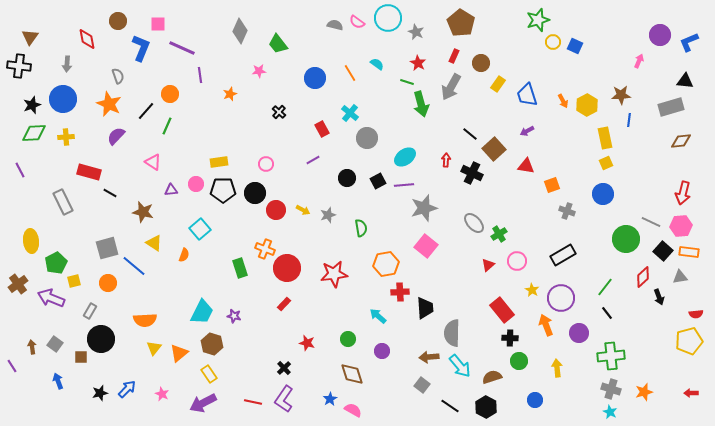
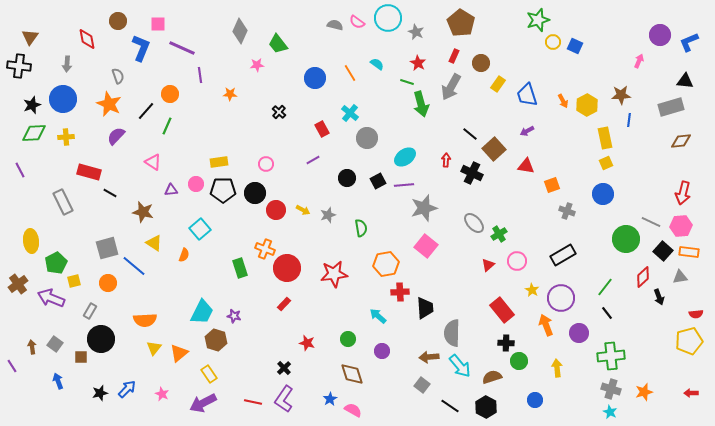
pink star at (259, 71): moved 2 px left, 6 px up
orange star at (230, 94): rotated 24 degrees clockwise
black cross at (510, 338): moved 4 px left, 5 px down
brown hexagon at (212, 344): moved 4 px right, 4 px up
